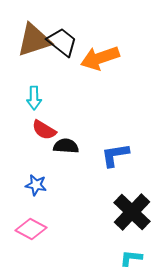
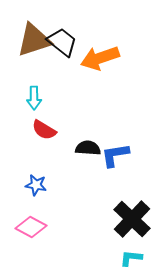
black semicircle: moved 22 px right, 2 px down
black cross: moved 7 px down
pink diamond: moved 2 px up
